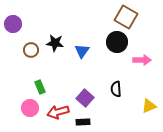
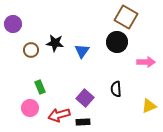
pink arrow: moved 4 px right, 2 px down
red arrow: moved 1 px right, 3 px down
